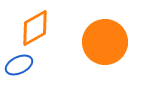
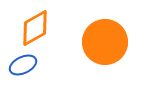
blue ellipse: moved 4 px right
